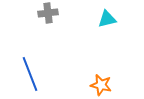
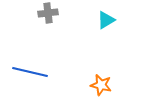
cyan triangle: moved 1 px left, 1 px down; rotated 18 degrees counterclockwise
blue line: moved 2 px up; rotated 56 degrees counterclockwise
